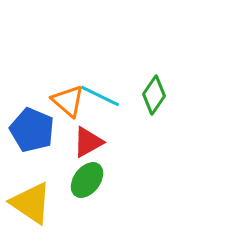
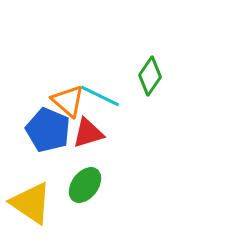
green diamond: moved 4 px left, 19 px up
blue pentagon: moved 16 px right
red triangle: moved 9 px up; rotated 12 degrees clockwise
green ellipse: moved 2 px left, 5 px down
